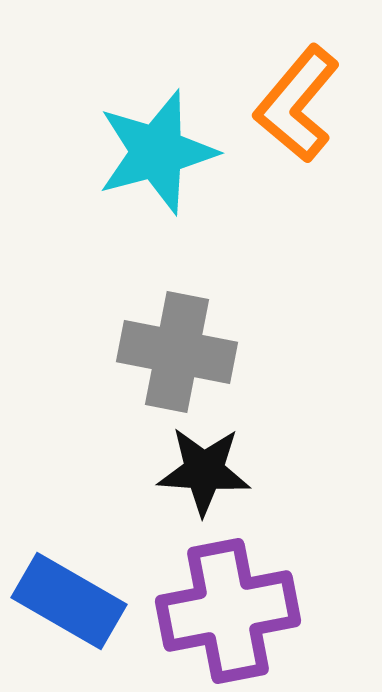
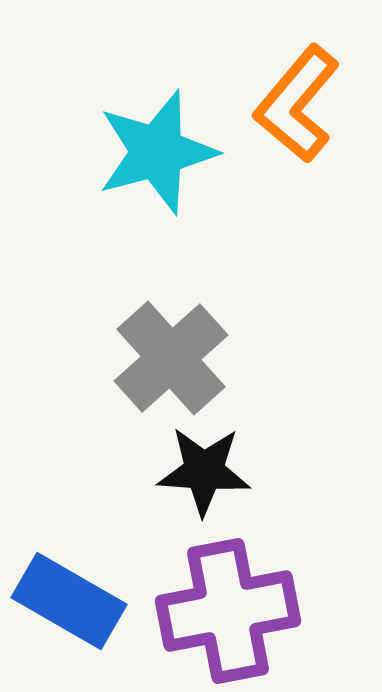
gray cross: moved 6 px left, 6 px down; rotated 37 degrees clockwise
